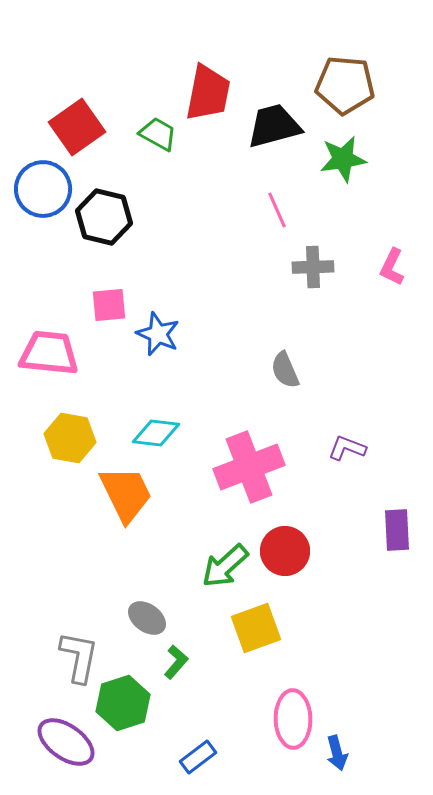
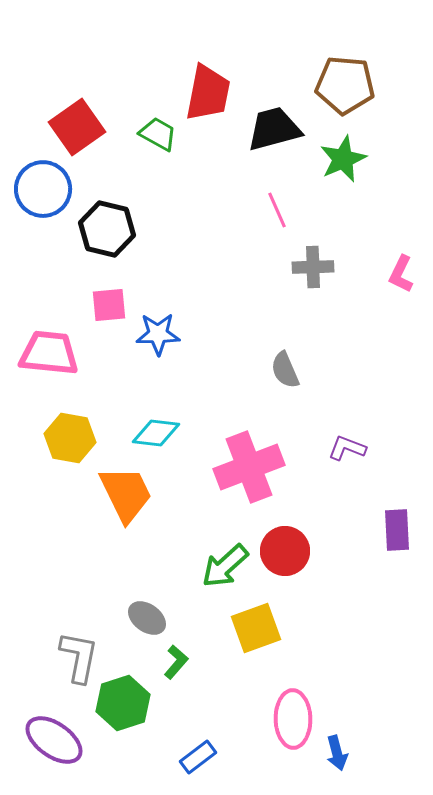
black trapezoid: moved 3 px down
green star: rotated 15 degrees counterclockwise
black hexagon: moved 3 px right, 12 px down
pink L-shape: moved 9 px right, 7 px down
blue star: rotated 24 degrees counterclockwise
purple ellipse: moved 12 px left, 2 px up
